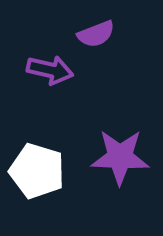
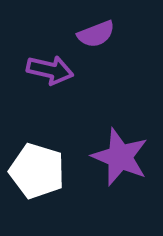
purple star: rotated 20 degrees clockwise
